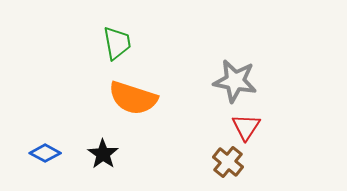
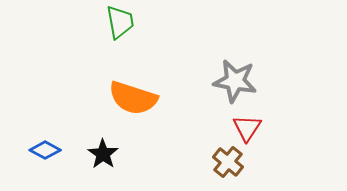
green trapezoid: moved 3 px right, 21 px up
red triangle: moved 1 px right, 1 px down
blue diamond: moved 3 px up
